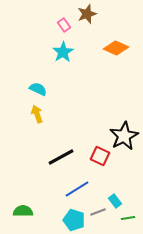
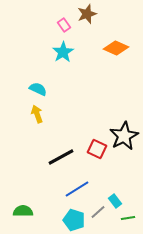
red square: moved 3 px left, 7 px up
gray line: rotated 21 degrees counterclockwise
